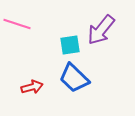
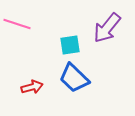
purple arrow: moved 6 px right, 2 px up
